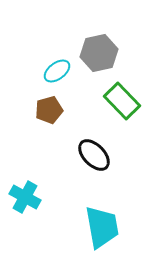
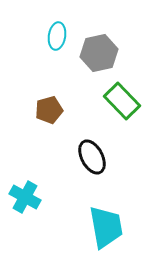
cyan ellipse: moved 35 px up; rotated 44 degrees counterclockwise
black ellipse: moved 2 px left, 2 px down; rotated 16 degrees clockwise
cyan trapezoid: moved 4 px right
